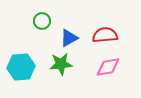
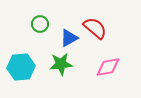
green circle: moved 2 px left, 3 px down
red semicircle: moved 10 px left, 7 px up; rotated 45 degrees clockwise
